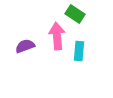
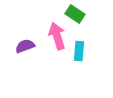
pink arrow: rotated 12 degrees counterclockwise
